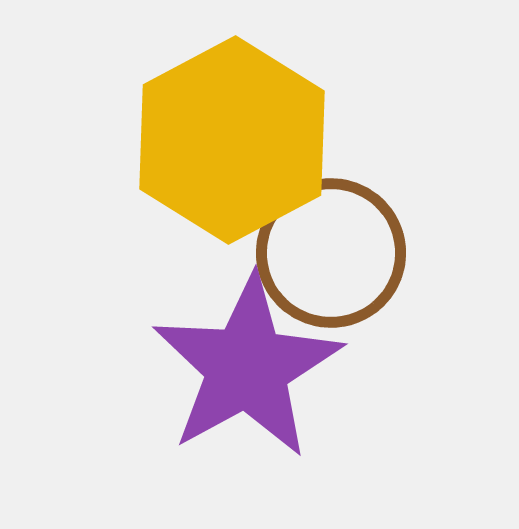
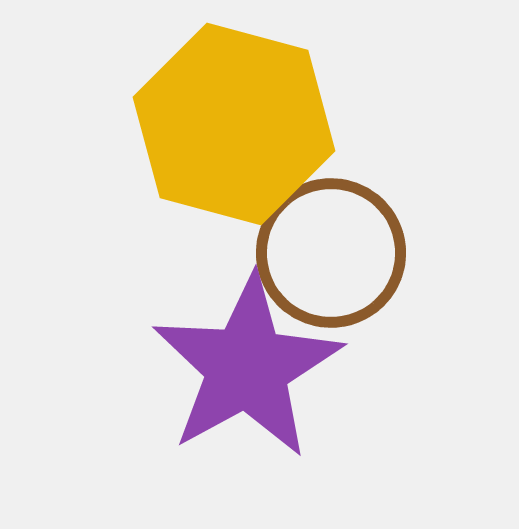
yellow hexagon: moved 2 px right, 16 px up; rotated 17 degrees counterclockwise
